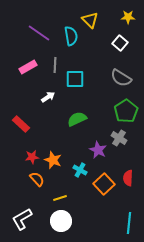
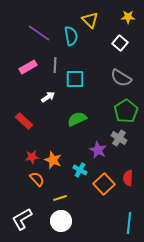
red rectangle: moved 3 px right, 3 px up
